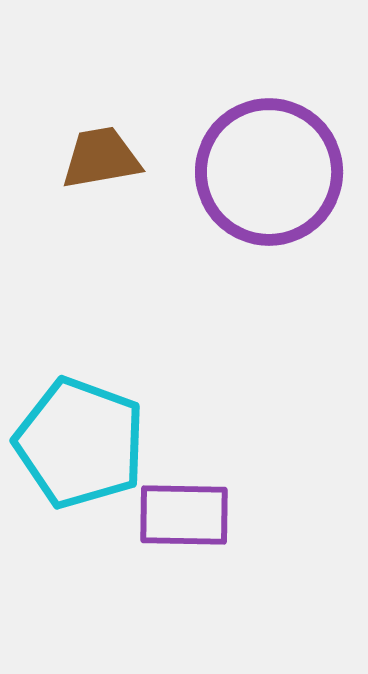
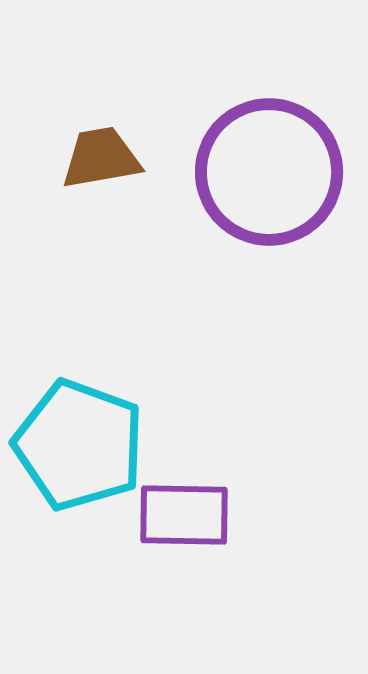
cyan pentagon: moved 1 px left, 2 px down
